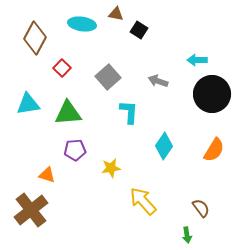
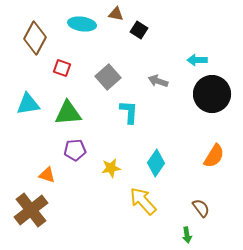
red square: rotated 24 degrees counterclockwise
cyan diamond: moved 8 px left, 17 px down
orange semicircle: moved 6 px down
